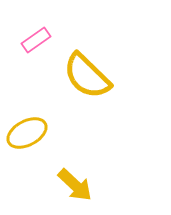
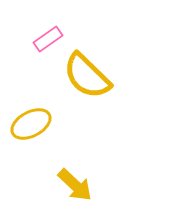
pink rectangle: moved 12 px right, 1 px up
yellow ellipse: moved 4 px right, 9 px up
